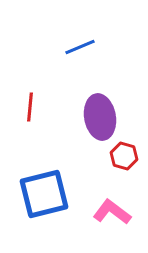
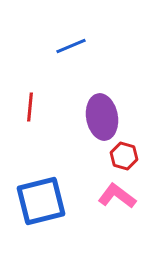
blue line: moved 9 px left, 1 px up
purple ellipse: moved 2 px right
blue square: moved 3 px left, 7 px down
pink L-shape: moved 5 px right, 16 px up
